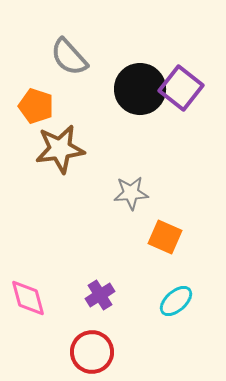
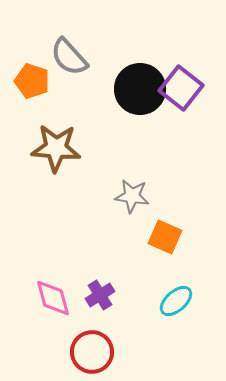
orange pentagon: moved 4 px left, 25 px up
brown star: moved 4 px left, 1 px up; rotated 12 degrees clockwise
gray star: moved 1 px right, 3 px down; rotated 12 degrees clockwise
pink diamond: moved 25 px right
